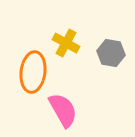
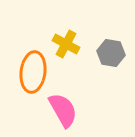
yellow cross: moved 1 px down
